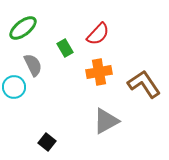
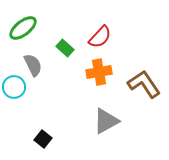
red semicircle: moved 2 px right, 3 px down
green rectangle: rotated 18 degrees counterclockwise
black square: moved 4 px left, 3 px up
